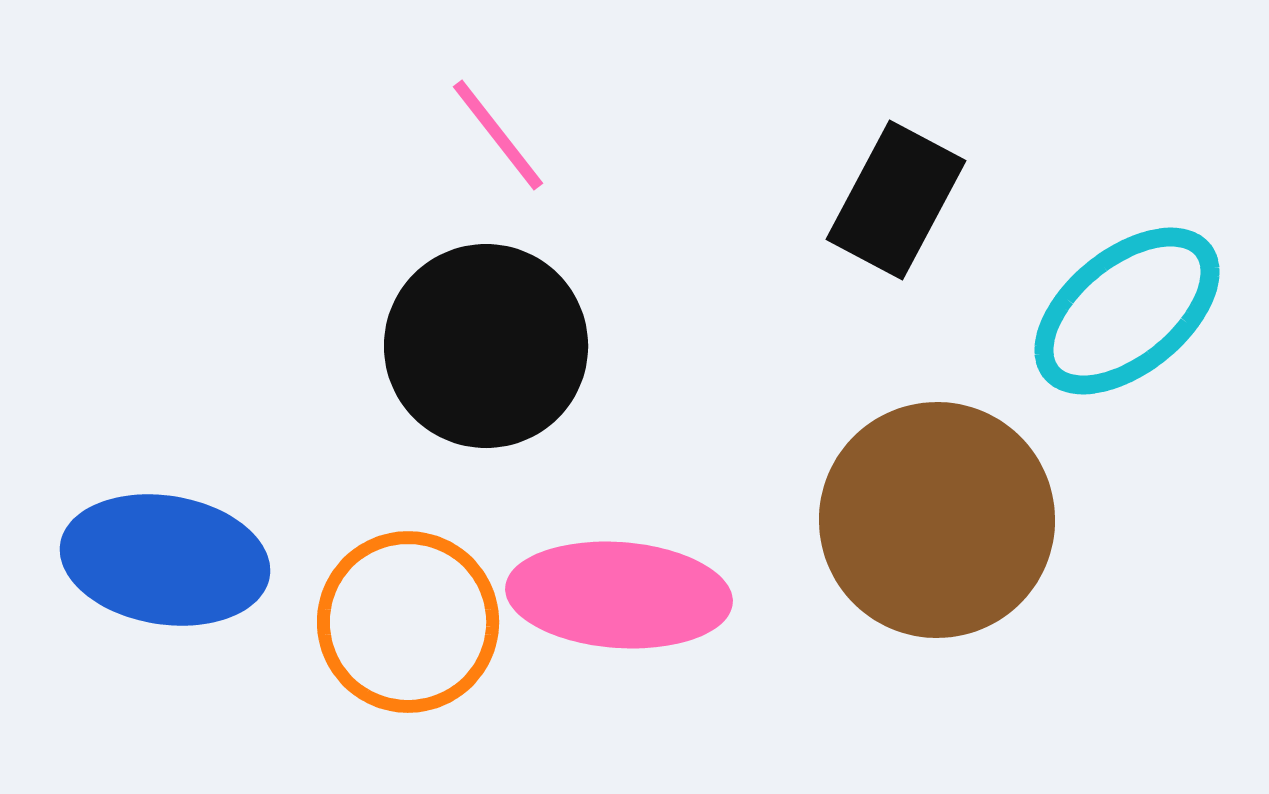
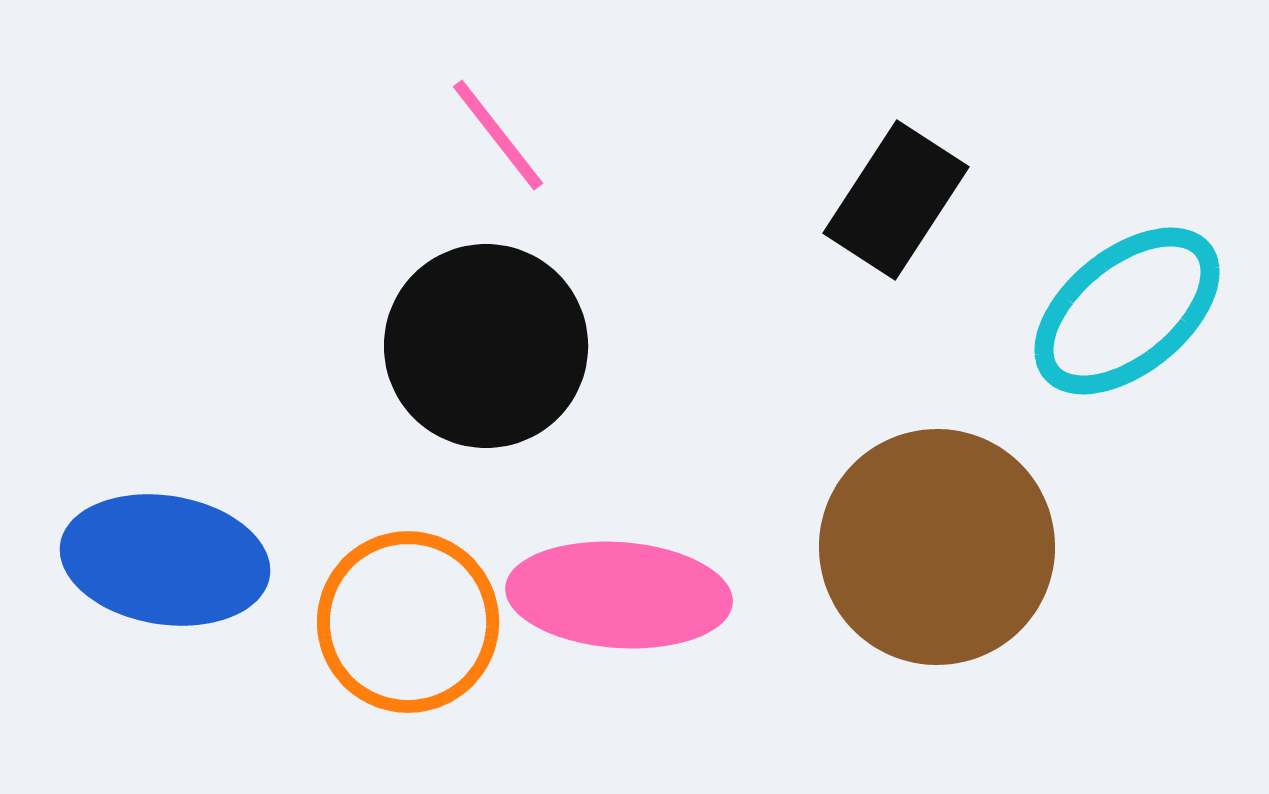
black rectangle: rotated 5 degrees clockwise
brown circle: moved 27 px down
